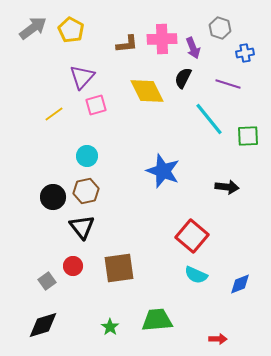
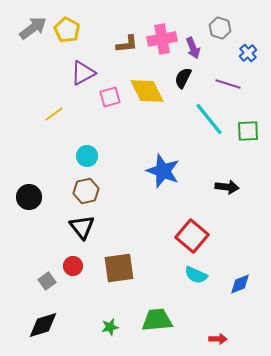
yellow pentagon: moved 4 px left
pink cross: rotated 8 degrees counterclockwise
blue cross: moved 3 px right; rotated 30 degrees counterclockwise
purple triangle: moved 1 px right, 4 px up; rotated 20 degrees clockwise
pink square: moved 14 px right, 8 px up
green square: moved 5 px up
black circle: moved 24 px left
green star: rotated 24 degrees clockwise
